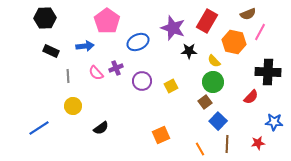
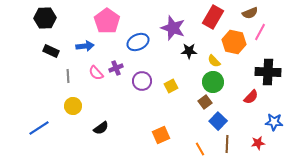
brown semicircle: moved 2 px right, 1 px up
red rectangle: moved 6 px right, 4 px up
